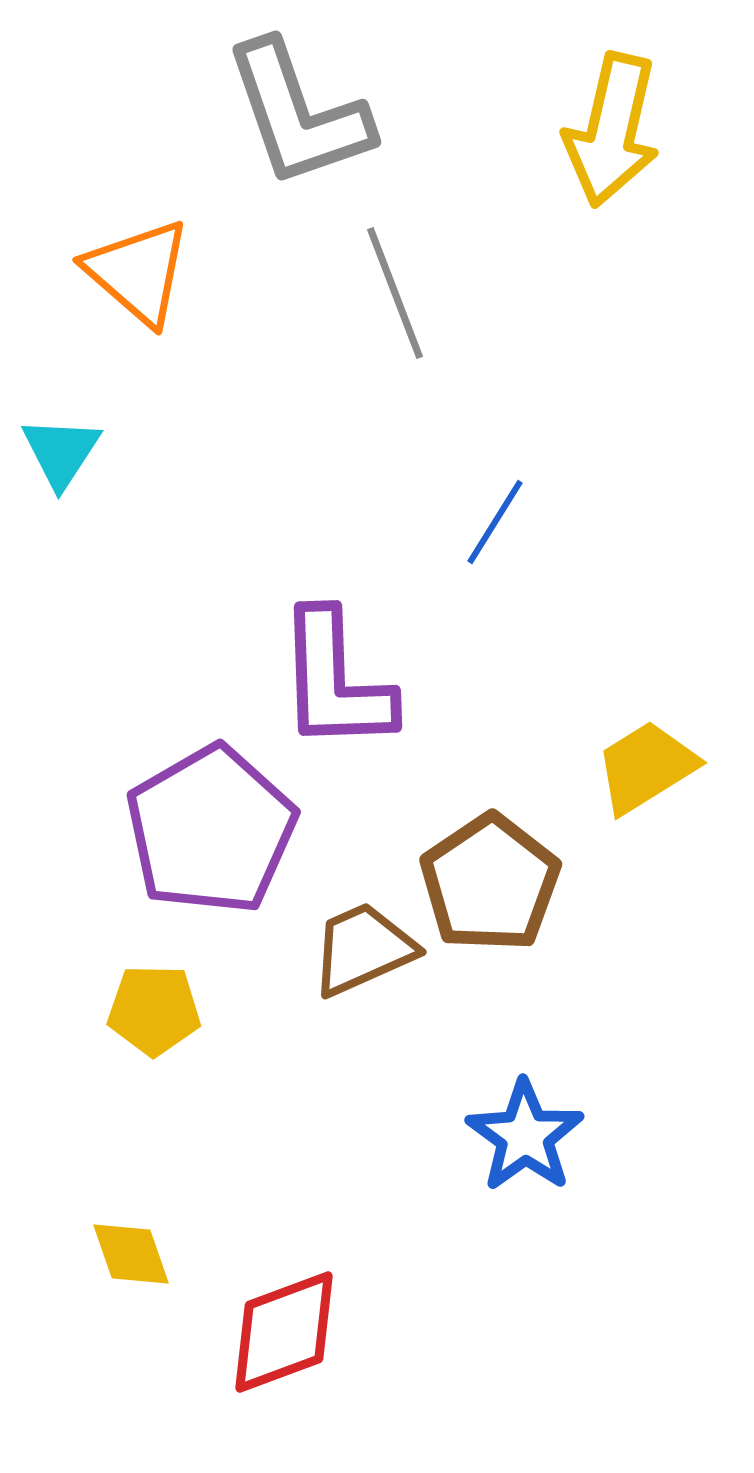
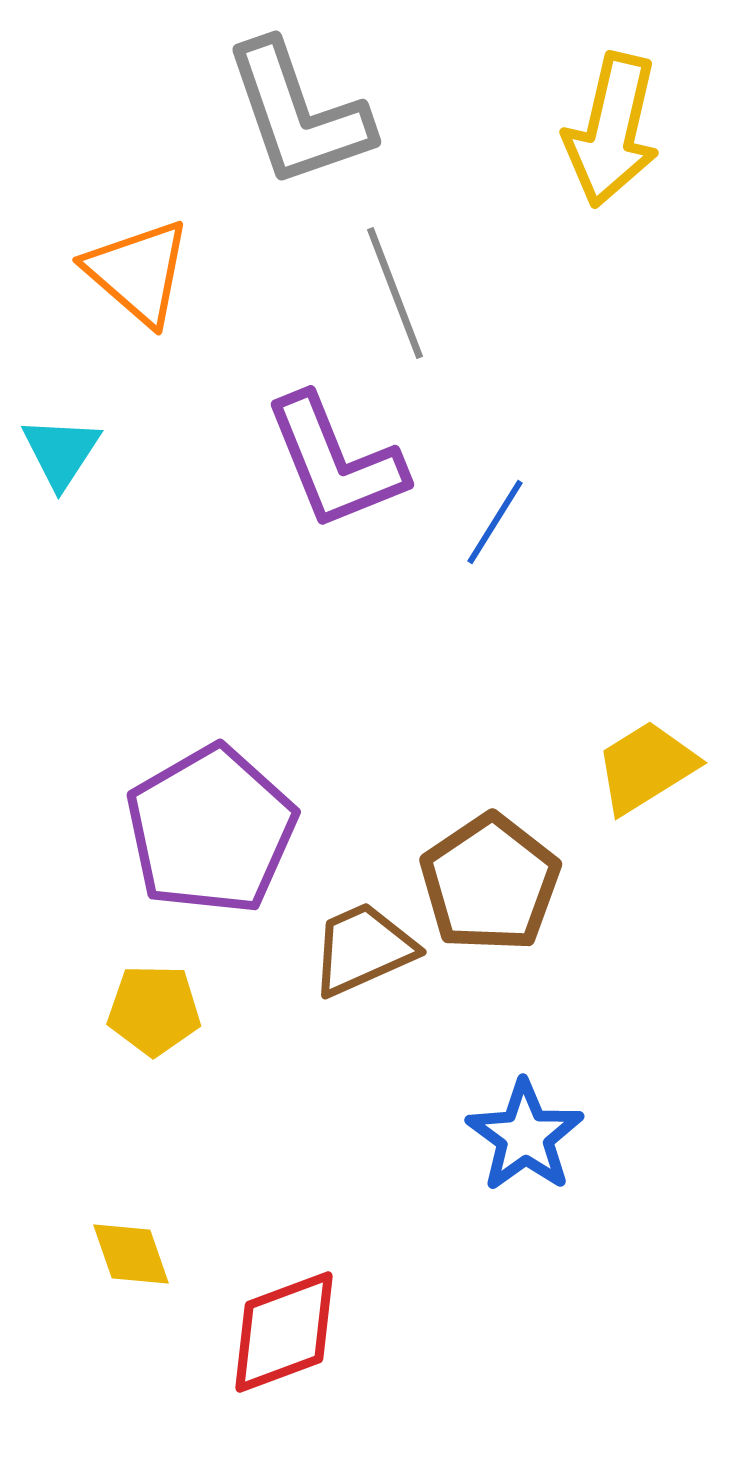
purple L-shape: moved 219 px up; rotated 20 degrees counterclockwise
